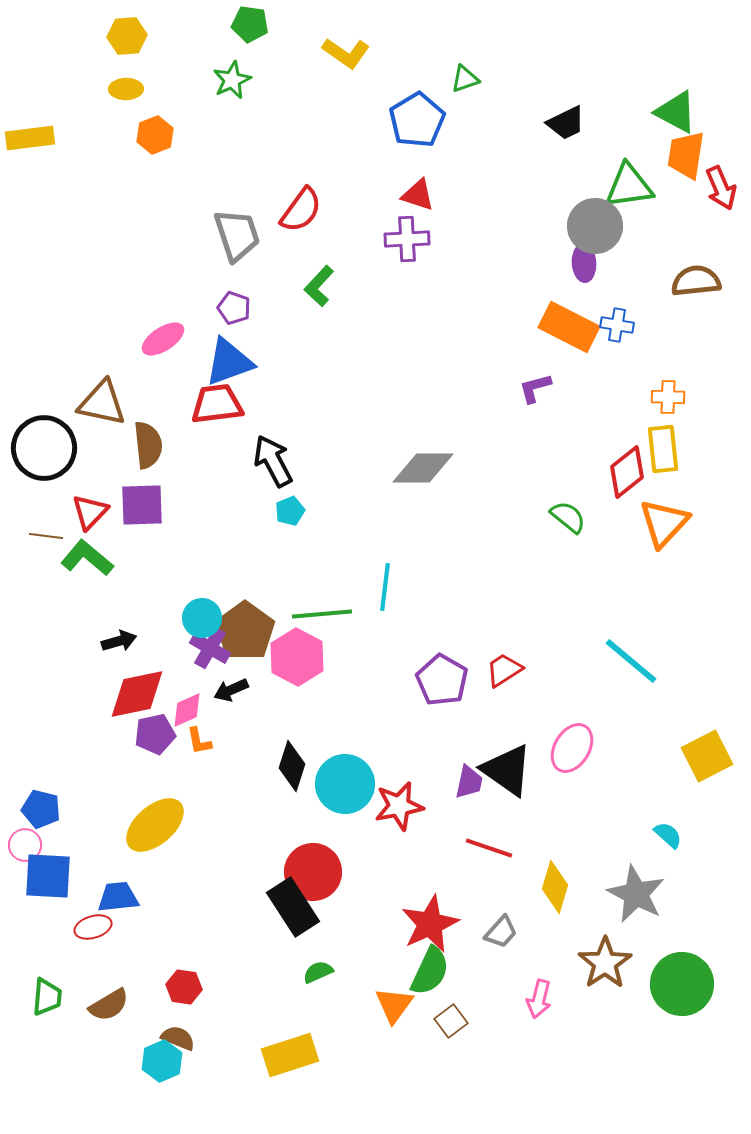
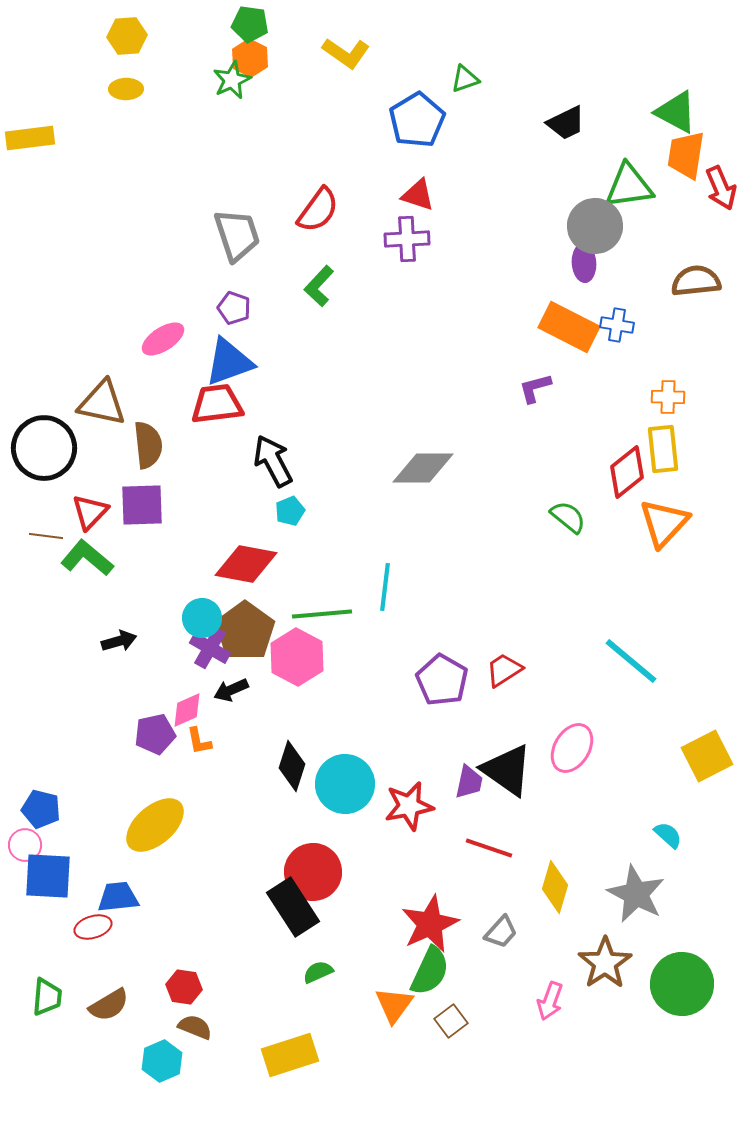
orange hexagon at (155, 135): moved 95 px right, 77 px up; rotated 12 degrees counterclockwise
red semicircle at (301, 210): moved 17 px right
red diamond at (137, 694): moved 109 px right, 130 px up; rotated 22 degrees clockwise
red star at (399, 806): moved 10 px right
pink arrow at (539, 999): moved 11 px right, 2 px down; rotated 6 degrees clockwise
brown semicircle at (178, 1038): moved 17 px right, 11 px up
